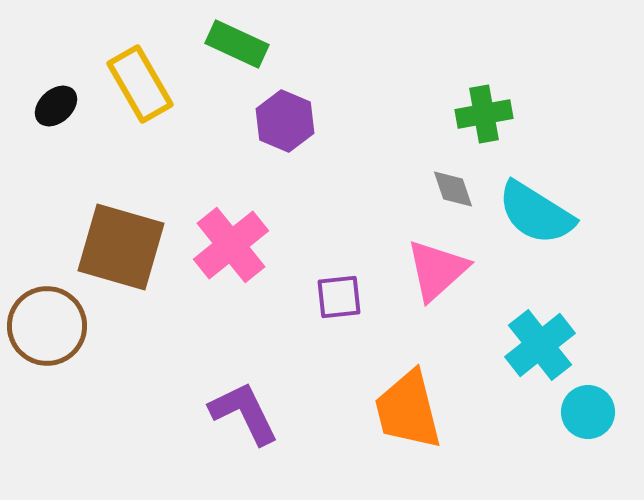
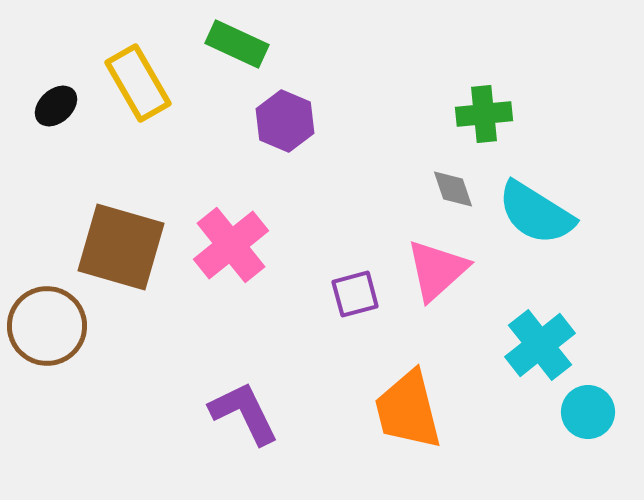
yellow rectangle: moved 2 px left, 1 px up
green cross: rotated 4 degrees clockwise
purple square: moved 16 px right, 3 px up; rotated 9 degrees counterclockwise
